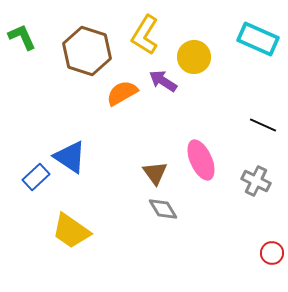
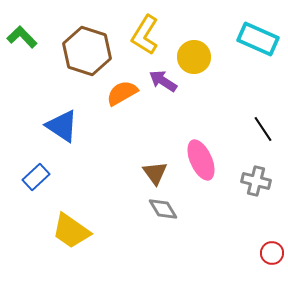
green L-shape: rotated 20 degrees counterclockwise
black line: moved 4 px down; rotated 32 degrees clockwise
blue triangle: moved 8 px left, 31 px up
gray cross: rotated 12 degrees counterclockwise
